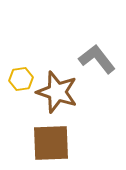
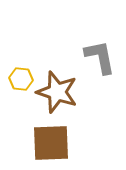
gray L-shape: moved 3 px right, 2 px up; rotated 27 degrees clockwise
yellow hexagon: rotated 15 degrees clockwise
